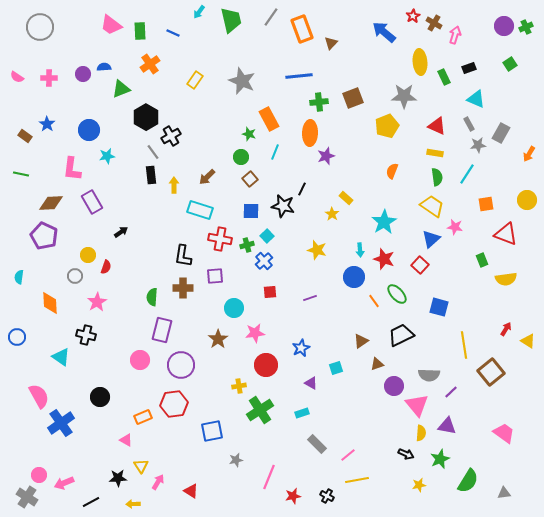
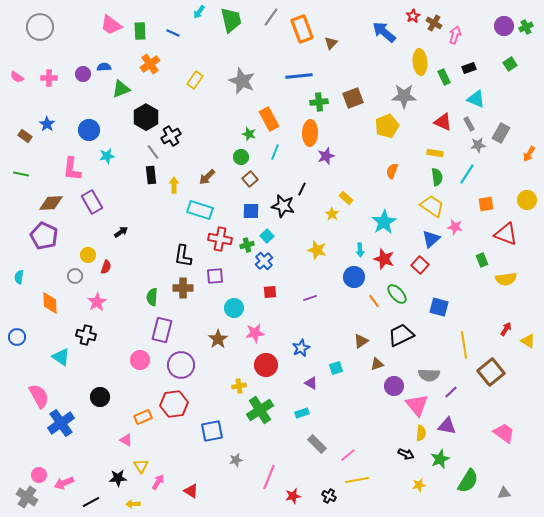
red triangle at (437, 126): moved 6 px right, 4 px up
black cross at (327, 496): moved 2 px right
